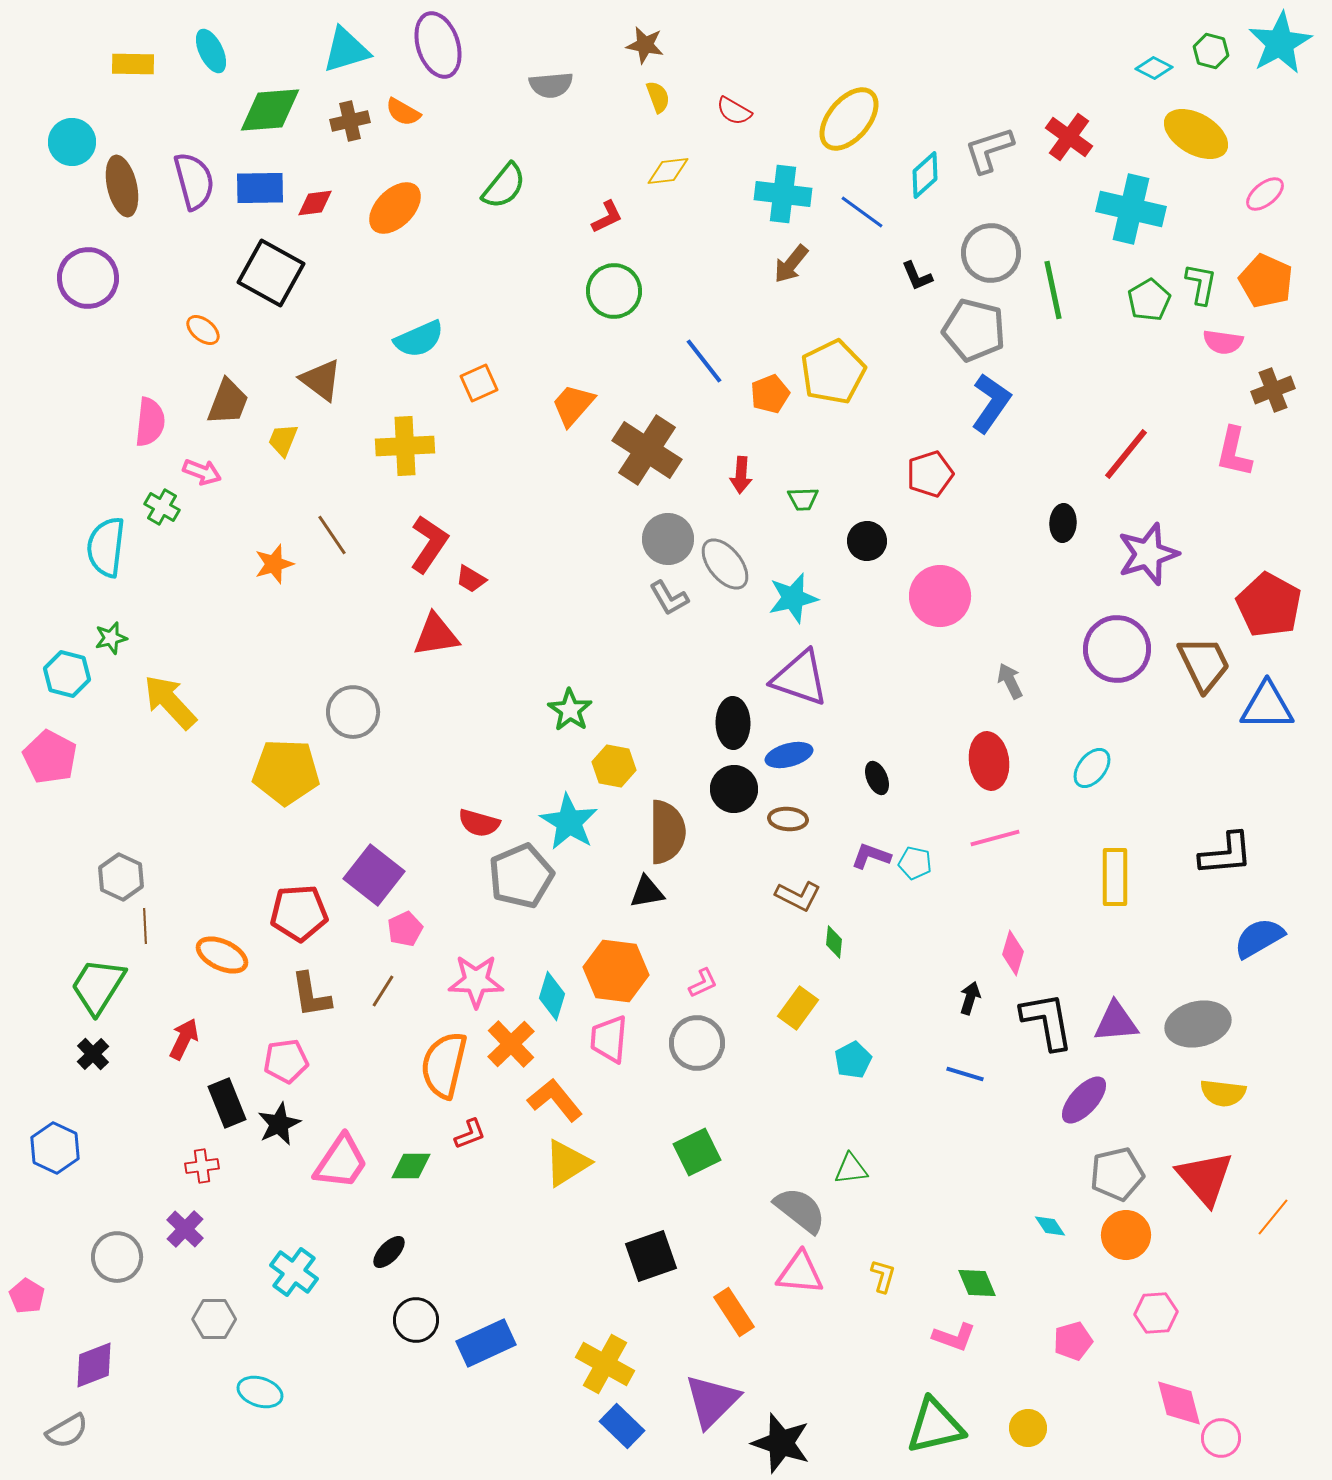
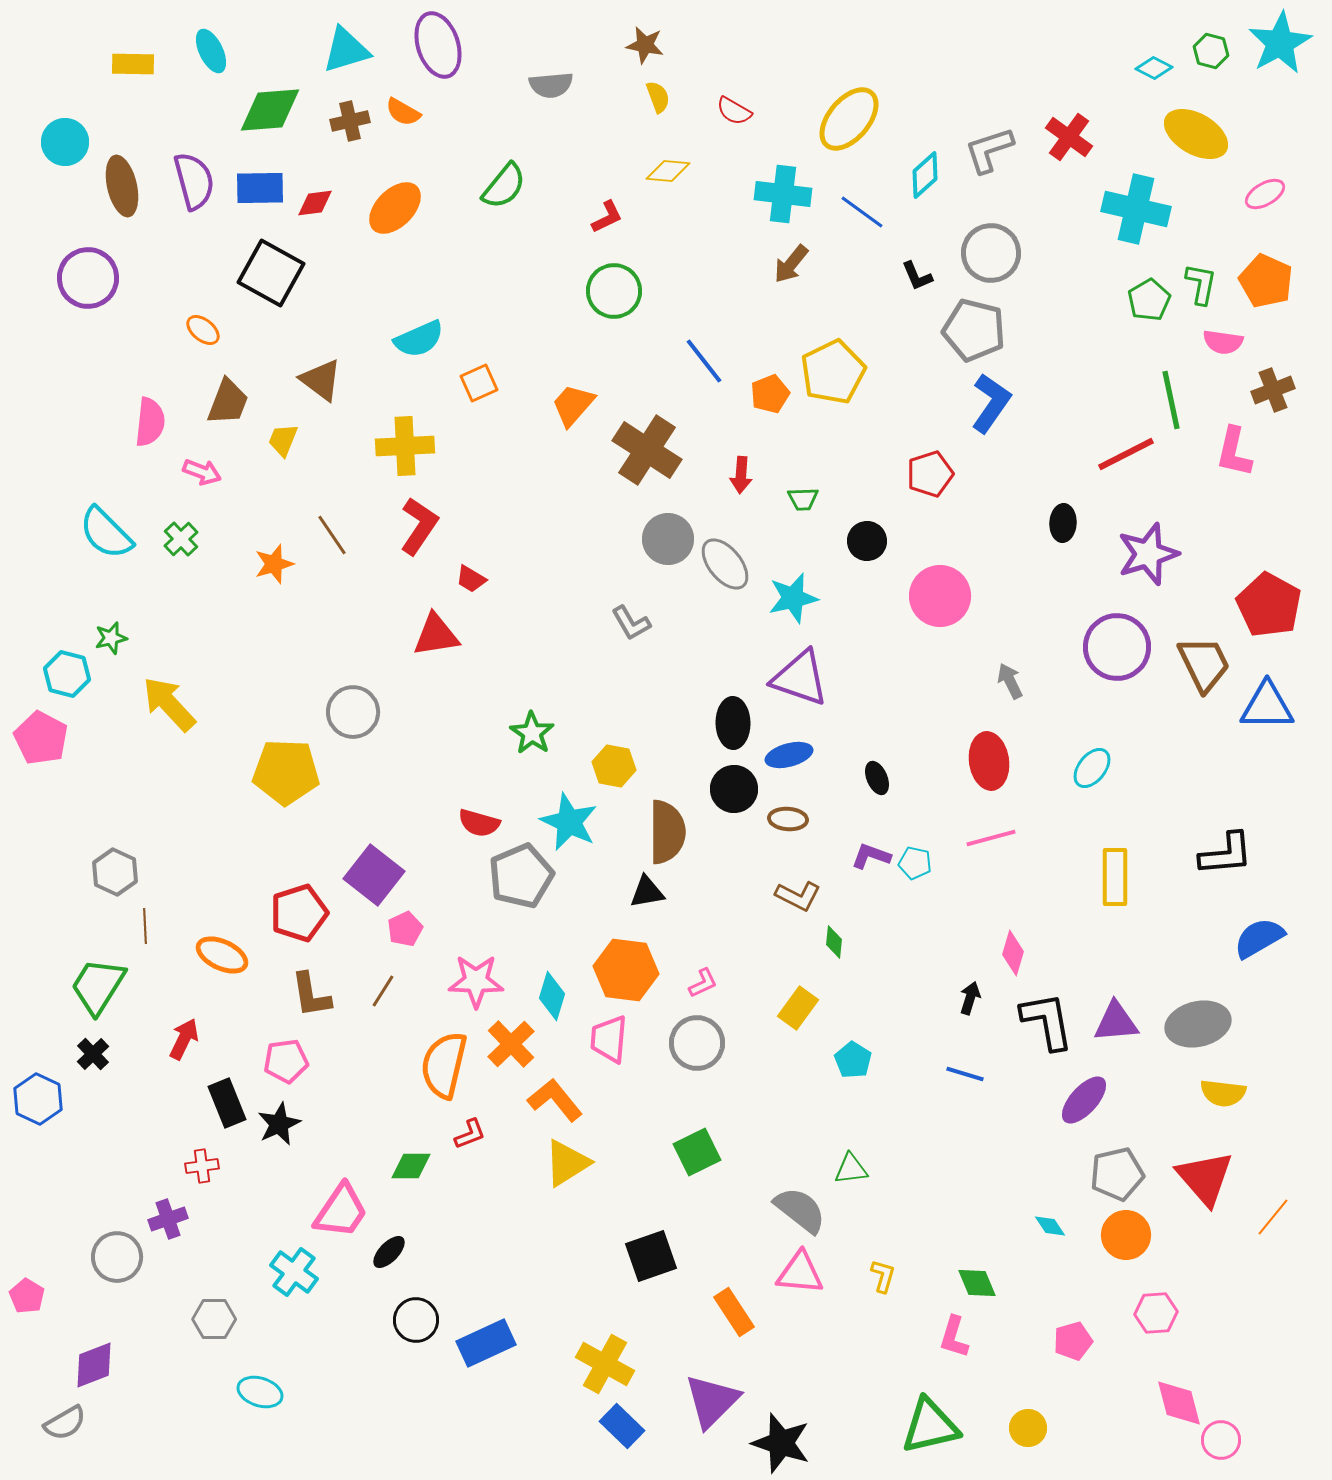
cyan circle at (72, 142): moved 7 px left
yellow diamond at (668, 171): rotated 12 degrees clockwise
pink ellipse at (1265, 194): rotated 9 degrees clockwise
cyan cross at (1131, 209): moved 5 px right
green line at (1053, 290): moved 118 px right, 110 px down
red line at (1126, 454): rotated 24 degrees clockwise
green cross at (162, 507): moved 19 px right, 32 px down; rotated 16 degrees clockwise
red L-shape at (429, 544): moved 10 px left, 18 px up
cyan semicircle at (106, 547): moved 14 px up; rotated 52 degrees counterclockwise
gray L-shape at (669, 598): moved 38 px left, 25 px down
purple circle at (1117, 649): moved 2 px up
yellow arrow at (170, 702): moved 1 px left, 2 px down
green star at (570, 710): moved 38 px left, 23 px down
pink pentagon at (50, 757): moved 9 px left, 19 px up
cyan star at (569, 822): rotated 6 degrees counterclockwise
pink line at (995, 838): moved 4 px left
gray hexagon at (121, 877): moved 6 px left, 5 px up
red pentagon at (299, 913): rotated 14 degrees counterclockwise
orange hexagon at (616, 971): moved 10 px right, 1 px up
cyan pentagon at (853, 1060): rotated 12 degrees counterclockwise
blue hexagon at (55, 1148): moved 17 px left, 49 px up
pink trapezoid at (341, 1162): moved 49 px down
purple cross at (185, 1229): moved 17 px left, 10 px up; rotated 27 degrees clockwise
pink L-shape at (954, 1337): rotated 87 degrees clockwise
green triangle at (935, 1426): moved 5 px left
gray semicircle at (67, 1431): moved 2 px left, 8 px up
pink circle at (1221, 1438): moved 2 px down
